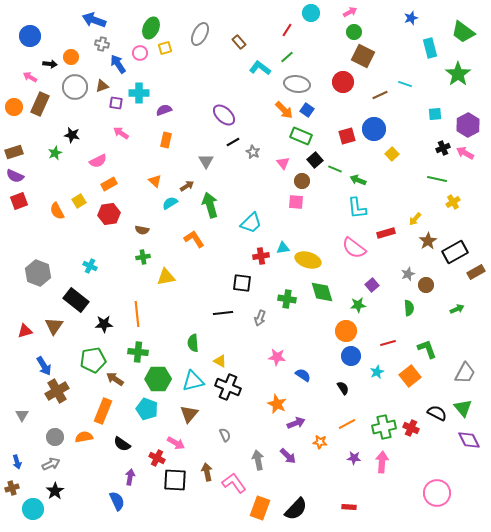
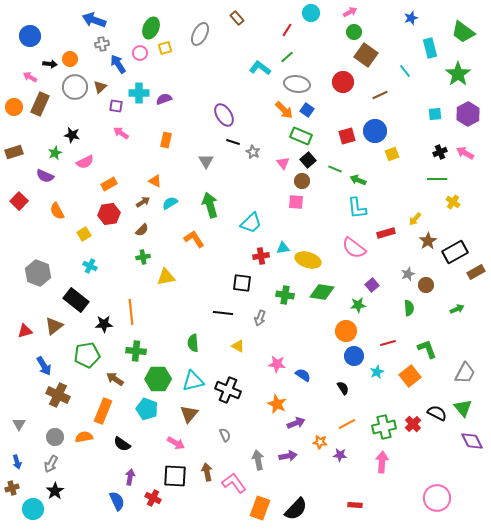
brown rectangle at (239, 42): moved 2 px left, 24 px up
gray cross at (102, 44): rotated 24 degrees counterclockwise
brown square at (363, 56): moved 3 px right, 1 px up; rotated 10 degrees clockwise
orange circle at (71, 57): moved 1 px left, 2 px down
cyan line at (405, 84): moved 13 px up; rotated 32 degrees clockwise
brown triangle at (102, 86): moved 2 px left, 1 px down; rotated 24 degrees counterclockwise
purple square at (116, 103): moved 3 px down
purple semicircle at (164, 110): moved 11 px up
purple ellipse at (224, 115): rotated 15 degrees clockwise
purple hexagon at (468, 125): moved 11 px up
blue circle at (374, 129): moved 1 px right, 2 px down
black line at (233, 142): rotated 48 degrees clockwise
black cross at (443, 148): moved 3 px left, 4 px down
yellow square at (392, 154): rotated 24 degrees clockwise
black square at (315, 160): moved 7 px left
pink semicircle at (98, 161): moved 13 px left, 1 px down
purple semicircle at (15, 176): moved 30 px right
green line at (437, 179): rotated 12 degrees counterclockwise
orange triangle at (155, 181): rotated 16 degrees counterclockwise
brown arrow at (187, 186): moved 44 px left, 16 px down
red square at (19, 201): rotated 24 degrees counterclockwise
yellow square at (79, 201): moved 5 px right, 33 px down
yellow cross at (453, 202): rotated 24 degrees counterclockwise
brown semicircle at (142, 230): rotated 56 degrees counterclockwise
green diamond at (322, 292): rotated 65 degrees counterclockwise
green cross at (287, 299): moved 2 px left, 4 px up
black line at (223, 313): rotated 12 degrees clockwise
orange line at (137, 314): moved 6 px left, 2 px up
brown triangle at (54, 326): rotated 18 degrees clockwise
green cross at (138, 352): moved 2 px left, 1 px up
blue circle at (351, 356): moved 3 px right
pink star at (277, 357): moved 7 px down
green pentagon at (93, 360): moved 6 px left, 5 px up
yellow triangle at (220, 361): moved 18 px right, 15 px up
black cross at (228, 387): moved 3 px down
brown cross at (57, 391): moved 1 px right, 4 px down; rotated 35 degrees counterclockwise
gray triangle at (22, 415): moved 3 px left, 9 px down
red cross at (411, 428): moved 2 px right, 4 px up; rotated 21 degrees clockwise
purple diamond at (469, 440): moved 3 px right, 1 px down
purple arrow at (288, 456): rotated 54 degrees counterclockwise
red cross at (157, 458): moved 4 px left, 40 px down
purple star at (354, 458): moved 14 px left, 3 px up
gray arrow at (51, 464): rotated 144 degrees clockwise
black square at (175, 480): moved 4 px up
pink circle at (437, 493): moved 5 px down
red rectangle at (349, 507): moved 6 px right, 2 px up
